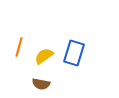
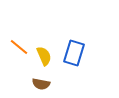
orange line: rotated 66 degrees counterclockwise
yellow semicircle: rotated 102 degrees clockwise
